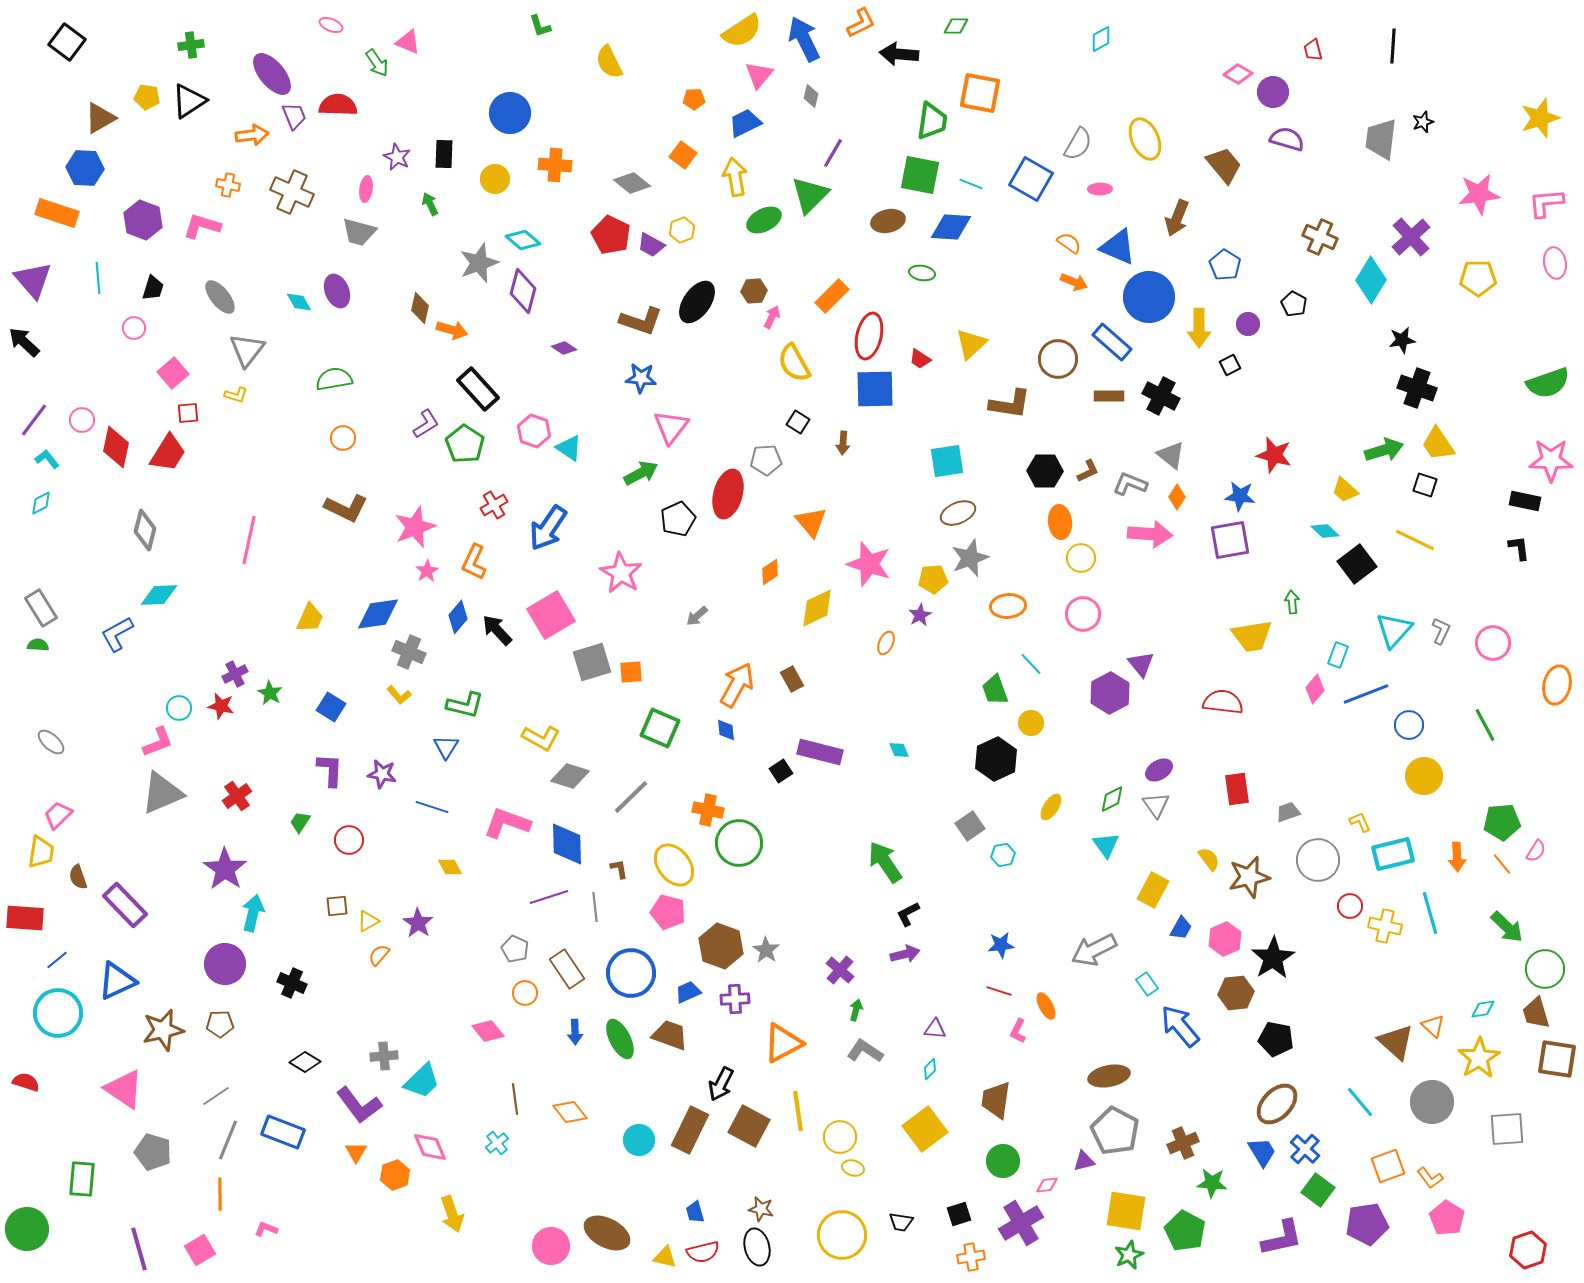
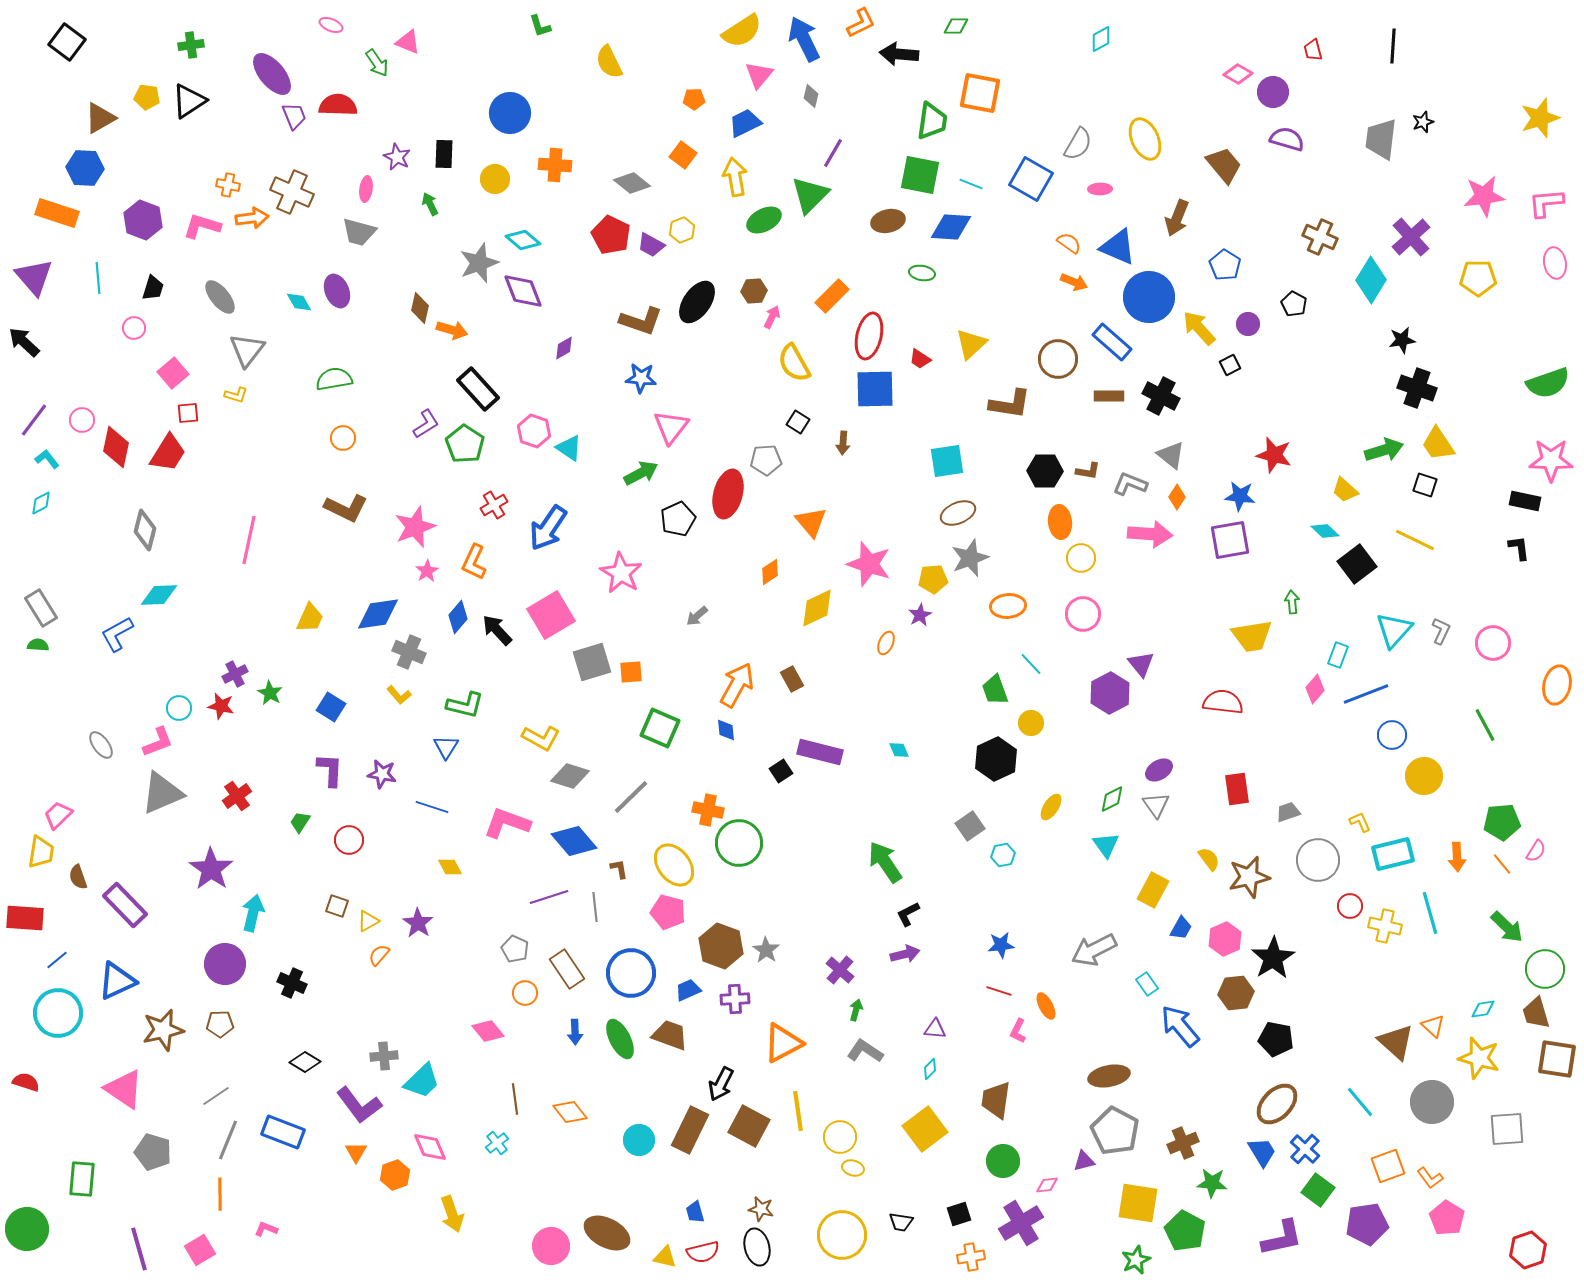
orange arrow at (252, 135): moved 83 px down
pink star at (1479, 194): moved 5 px right, 2 px down
purple triangle at (33, 280): moved 1 px right, 3 px up
purple diamond at (523, 291): rotated 36 degrees counterclockwise
yellow arrow at (1199, 328): rotated 138 degrees clockwise
purple diamond at (564, 348): rotated 65 degrees counterclockwise
brown L-shape at (1088, 471): rotated 35 degrees clockwise
blue circle at (1409, 725): moved 17 px left, 10 px down
gray ellipse at (51, 742): moved 50 px right, 3 px down; rotated 12 degrees clockwise
blue diamond at (567, 844): moved 7 px right, 3 px up; rotated 39 degrees counterclockwise
purple star at (225, 869): moved 14 px left
brown square at (337, 906): rotated 25 degrees clockwise
blue trapezoid at (688, 992): moved 2 px up
yellow star at (1479, 1058): rotated 24 degrees counterclockwise
yellow square at (1126, 1211): moved 12 px right, 8 px up
green star at (1129, 1255): moved 7 px right, 5 px down
